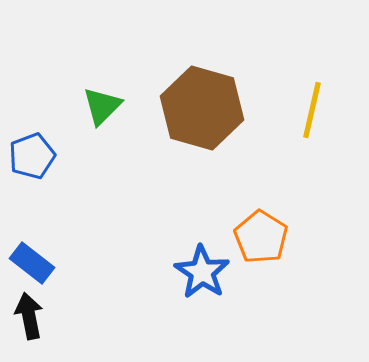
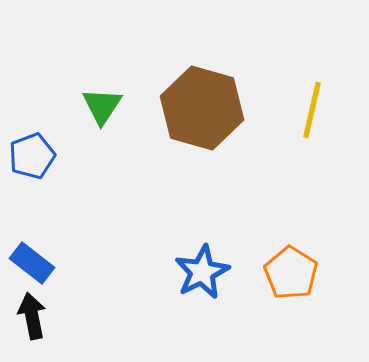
green triangle: rotated 12 degrees counterclockwise
orange pentagon: moved 30 px right, 36 px down
blue star: rotated 12 degrees clockwise
black arrow: moved 3 px right
